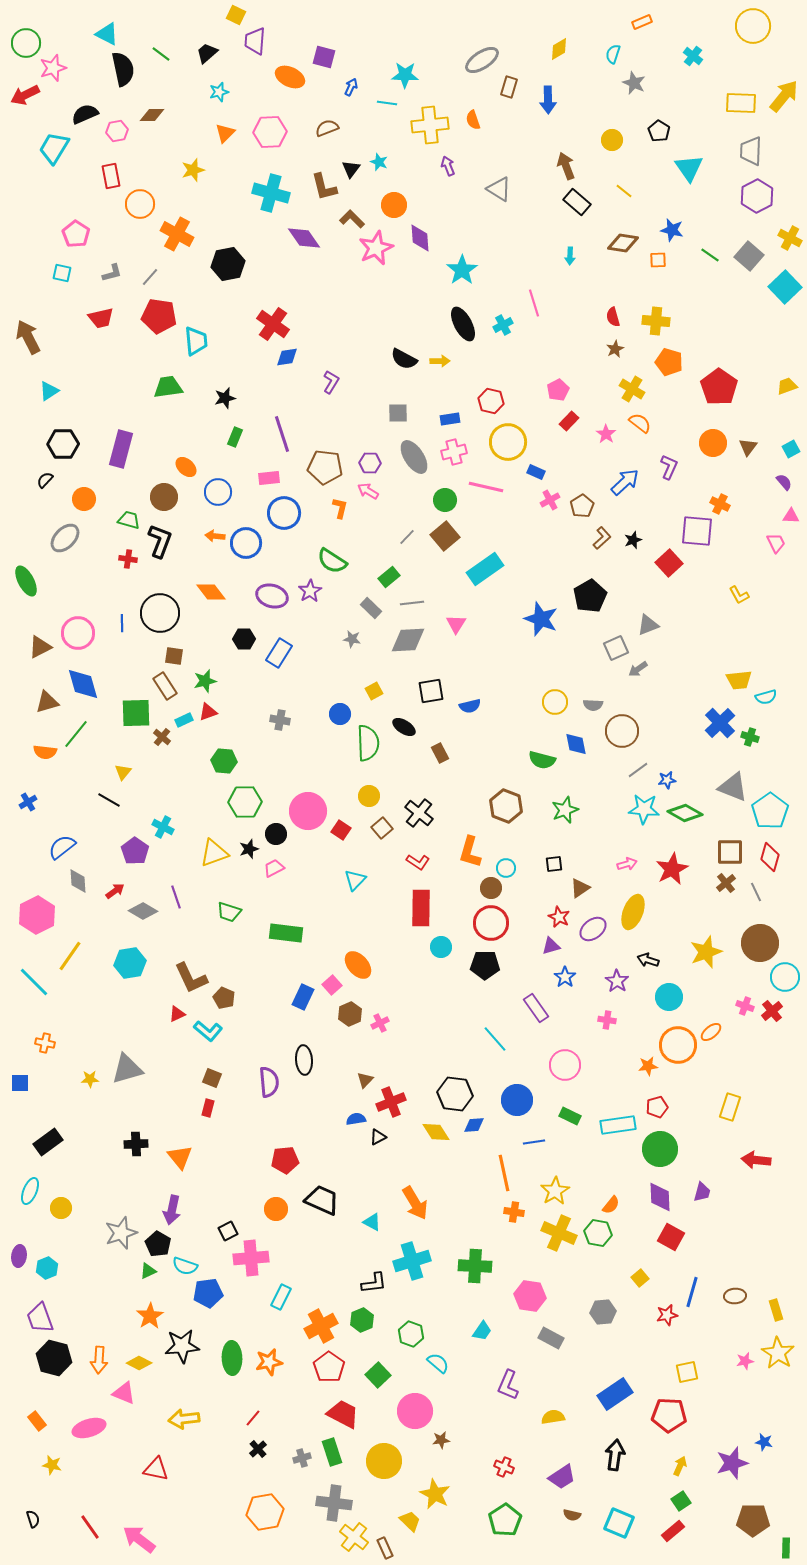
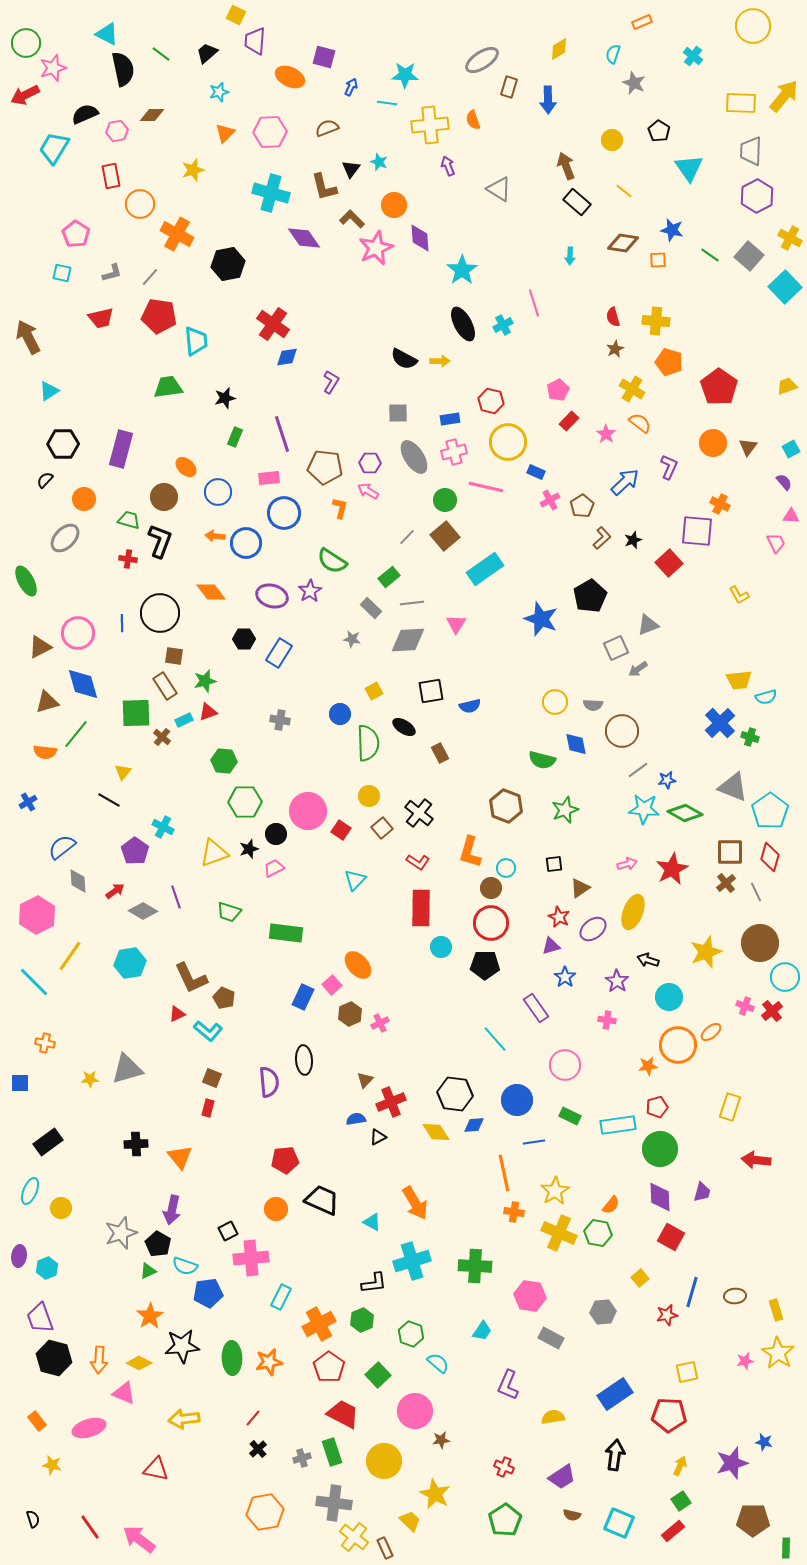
orange cross at (321, 1326): moved 2 px left, 2 px up
